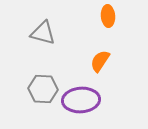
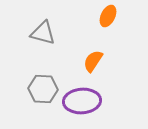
orange ellipse: rotated 30 degrees clockwise
orange semicircle: moved 7 px left
purple ellipse: moved 1 px right, 1 px down
